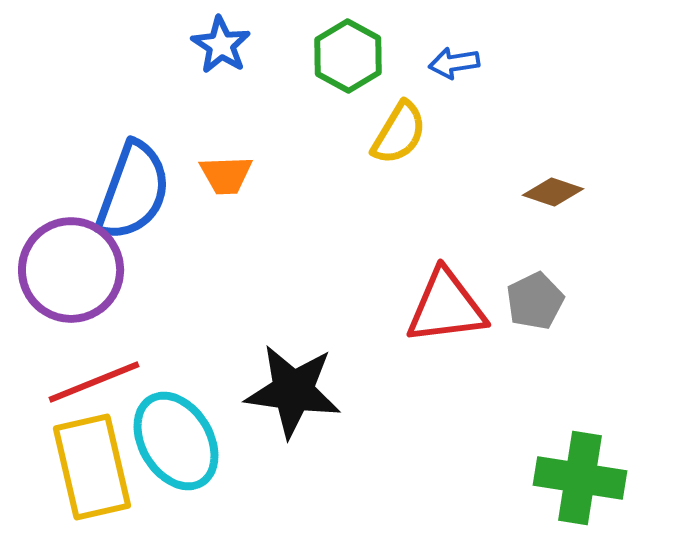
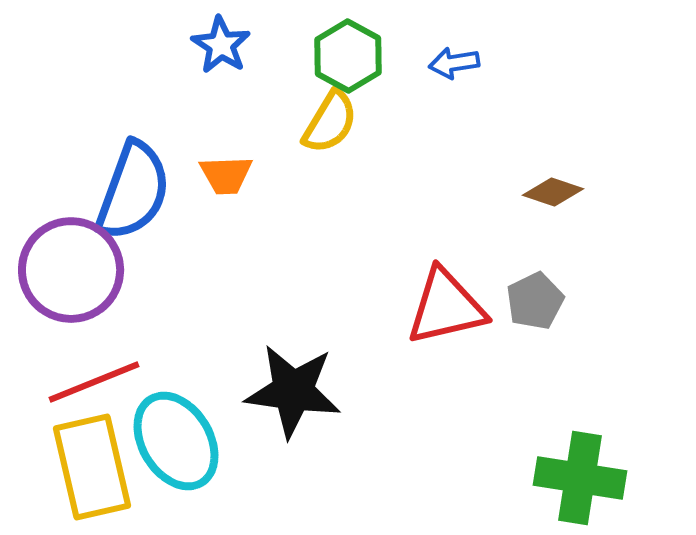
yellow semicircle: moved 69 px left, 11 px up
red triangle: rotated 6 degrees counterclockwise
